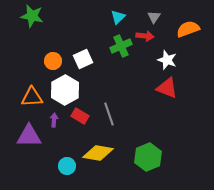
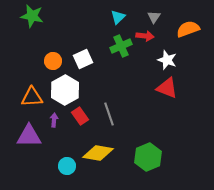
red rectangle: rotated 24 degrees clockwise
